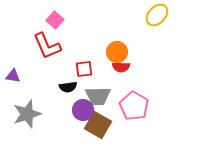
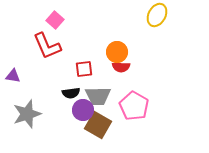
yellow ellipse: rotated 15 degrees counterclockwise
black semicircle: moved 3 px right, 6 px down
